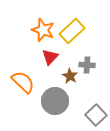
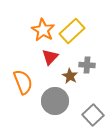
orange star: rotated 10 degrees clockwise
orange semicircle: rotated 25 degrees clockwise
gray square: moved 3 px left
